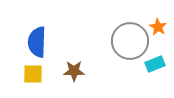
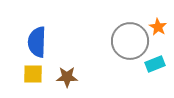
brown star: moved 7 px left, 6 px down
